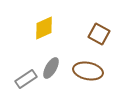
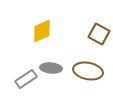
yellow diamond: moved 2 px left, 3 px down
gray ellipse: rotated 65 degrees clockwise
